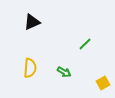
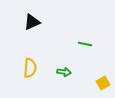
green line: rotated 56 degrees clockwise
green arrow: rotated 24 degrees counterclockwise
